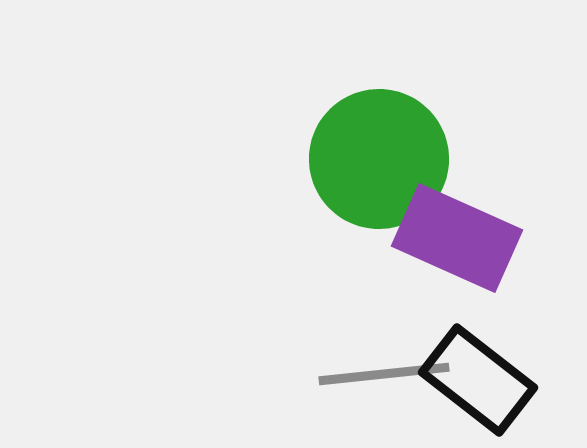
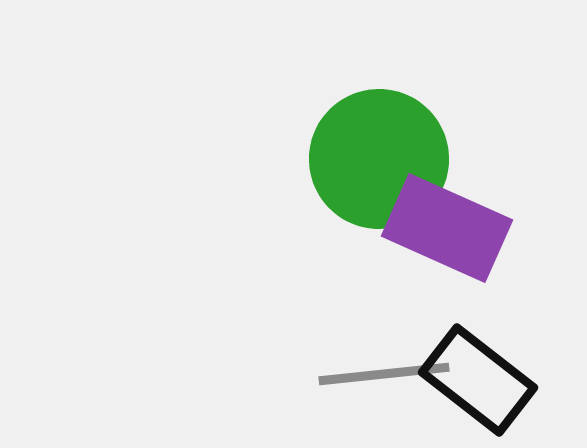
purple rectangle: moved 10 px left, 10 px up
